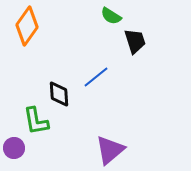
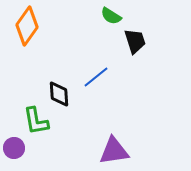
purple triangle: moved 4 px right, 1 px down; rotated 32 degrees clockwise
